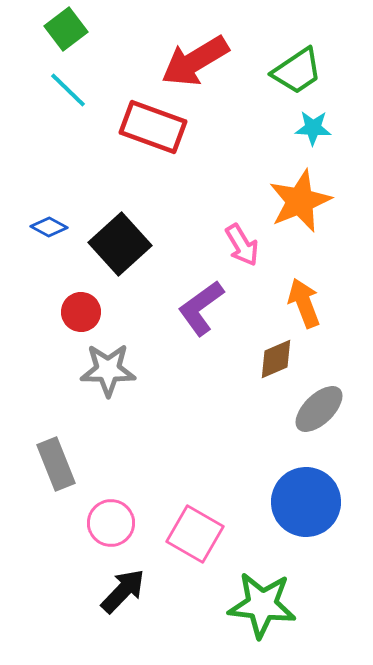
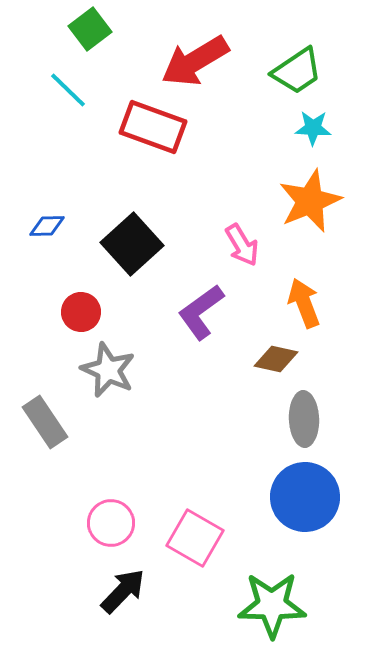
green square: moved 24 px right
orange star: moved 10 px right
blue diamond: moved 2 px left, 1 px up; rotated 30 degrees counterclockwise
black square: moved 12 px right
purple L-shape: moved 4 px down
brown diamond: rotated 36 degrees clockwise
gray star: rotated 24 degrees clockwise
gray ellipse: moved 15 px left, 10 px down; rotated 48 degrees counterclockwise
gray rectangle: moved 11 px left, 42 px up; rotated 12 degrees counterclockwise
blue circle: moved 1 px left, 5 px up
pink square: moved 4 px down
green star: moved 10 px right; rotated 6 degrees counterclockwise
